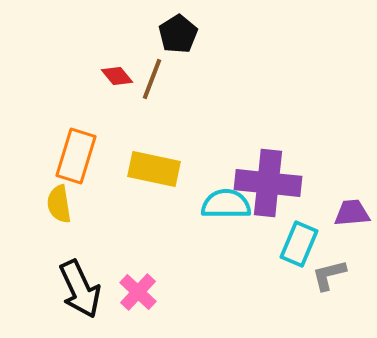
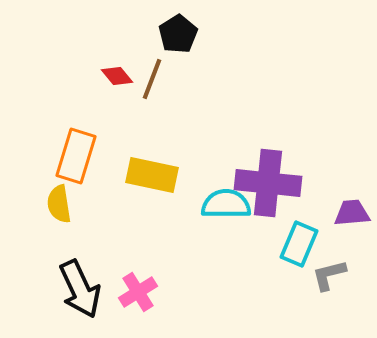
yellow rectangle: moved 2 px left, 6 px down
pink cross: rotated 15 degrees clockwise
